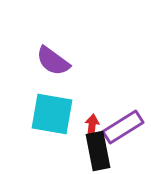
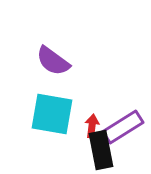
black rectangle: moved 3 px right, 1 px up
